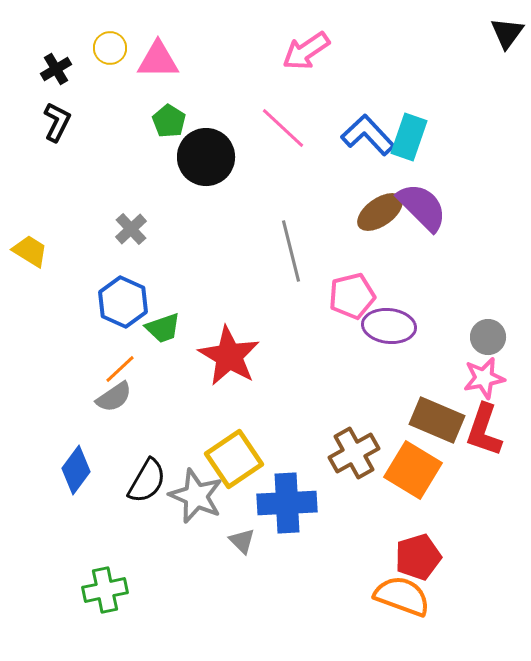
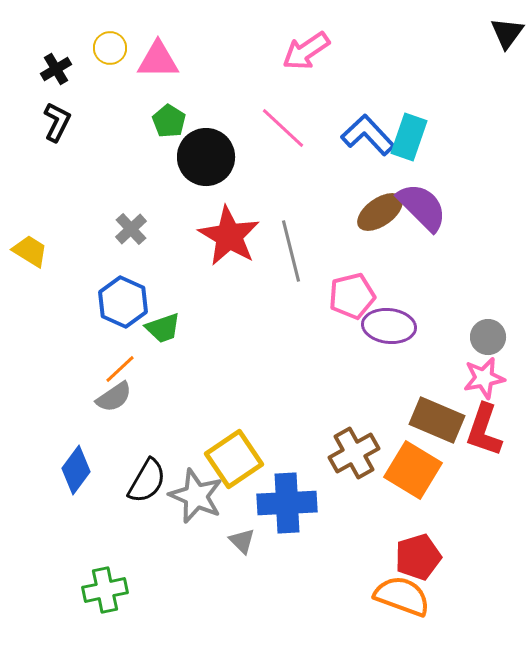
red star: moved 120 px up
